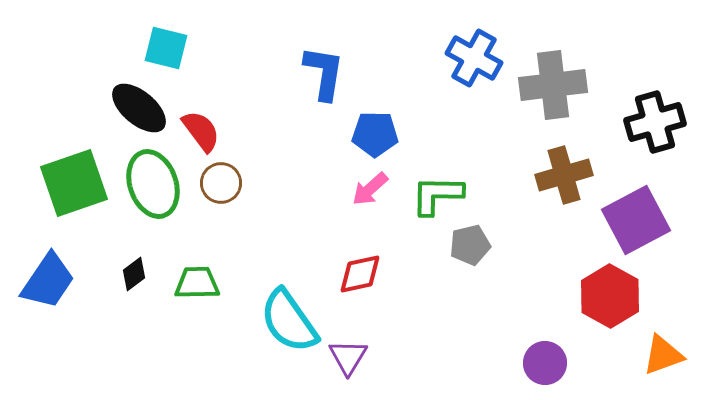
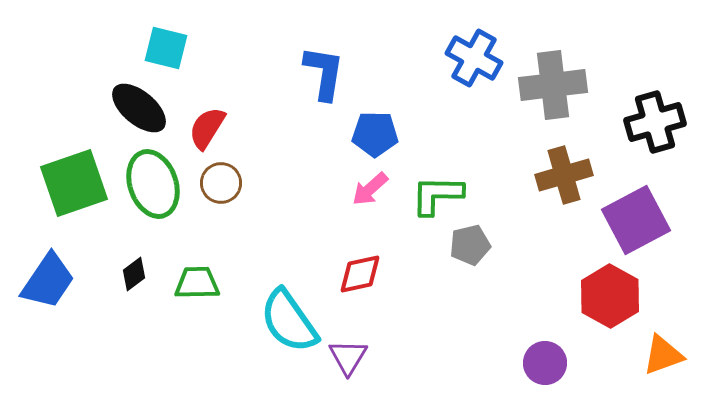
red semicircle: moved 6 px right, 3 px up; rotated 111 degrees counterclockwise
